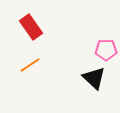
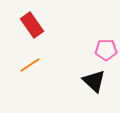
red rectangle: moved 1 px right, 2 px up
black triangle: moved 3 px down
